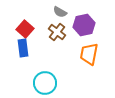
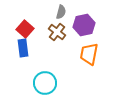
gray semicircle: moved 1 px right; rotated 104 degrees counterclockwise
